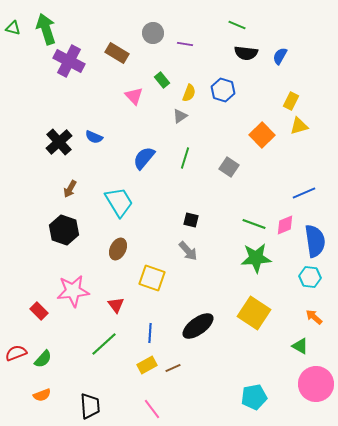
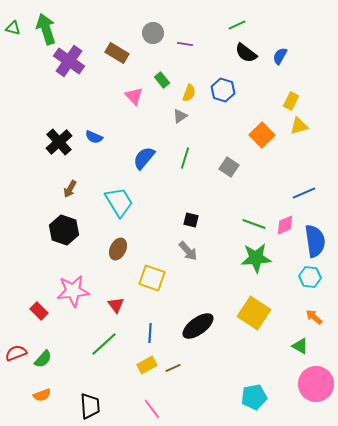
green line at (237, 25): rotated 48 degrees counterclockwise
black semicircle at (246, 53): rotated 30 degrees clockwise
purple cross at (69, 61): rotated 8 degrees clockwise
